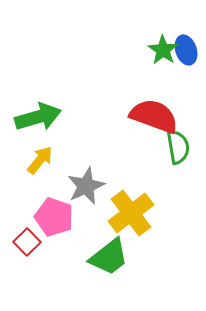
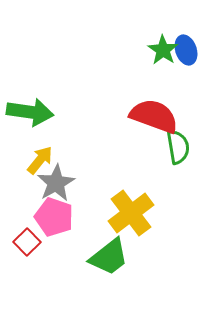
green arrow: moved 8 px left, 5 px up; rotated 24 degrees clockwise
gray star: moved 30 px left, 3 px up; rotated 6 degrees counterclockwise
